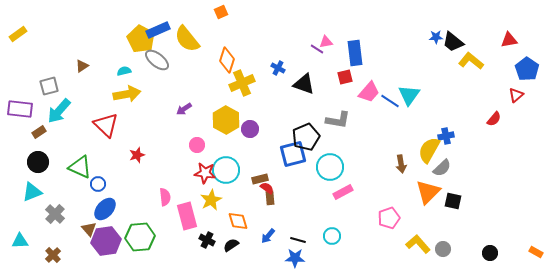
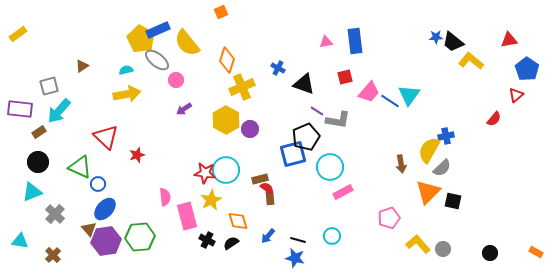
yellow semicircle at (187, 39): moved 4 px down
purple line at (317, 49): moved 62 px down
blue rectangle at (355, 53): moved 12 px up
cyan semicircle at (124, 71): moved 2 px right, 1 px up
yellow cross at (242, 83): moved 4 px down
red triangle at (106, 125): moved 12 px down
pink circle at (197, 145): moved 21 px left, 65 px up
cyan triangle at (20, 241): rotated 12 degrees clockwise
black semicircle at (231, 245): moved 2 px up
blue star at (295, 258): rotated 12 degrees clockwise
